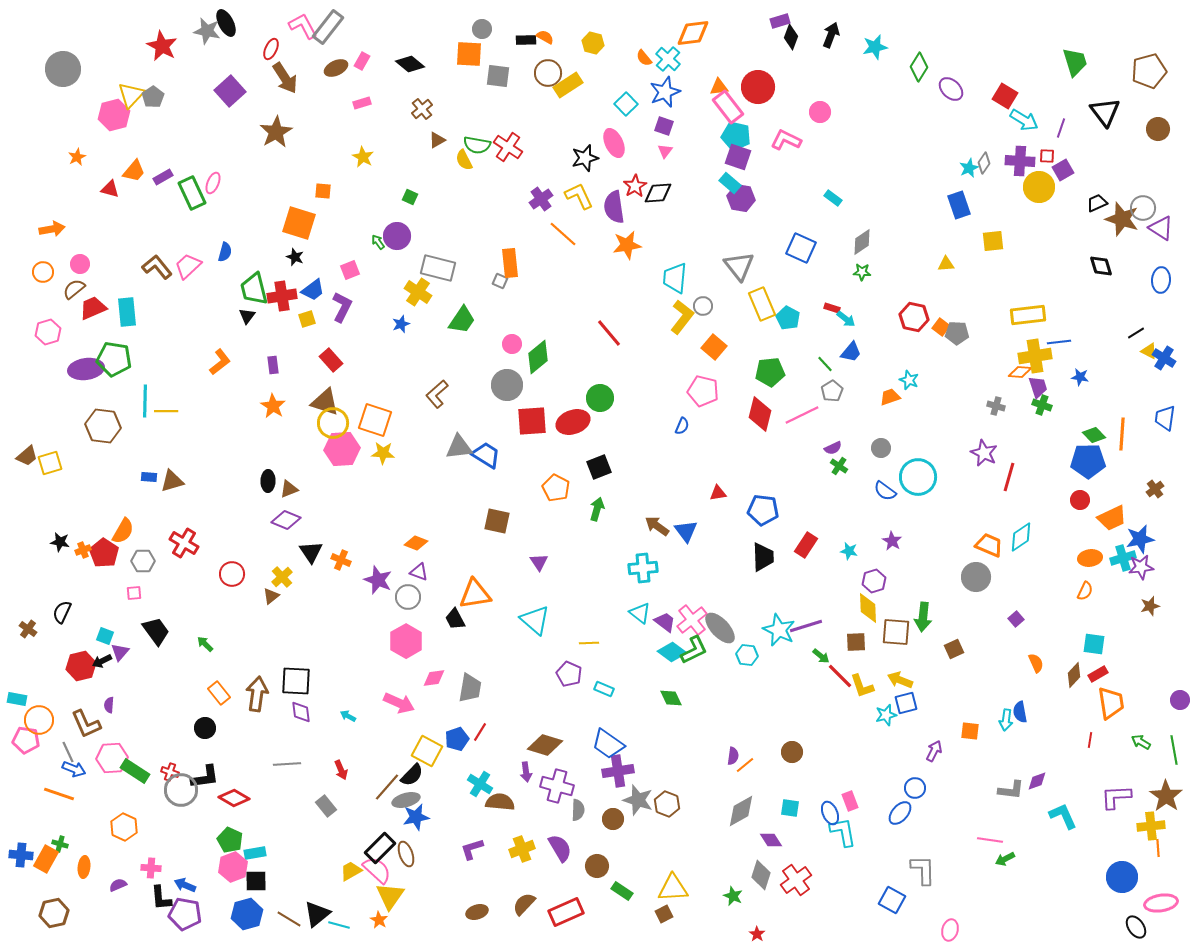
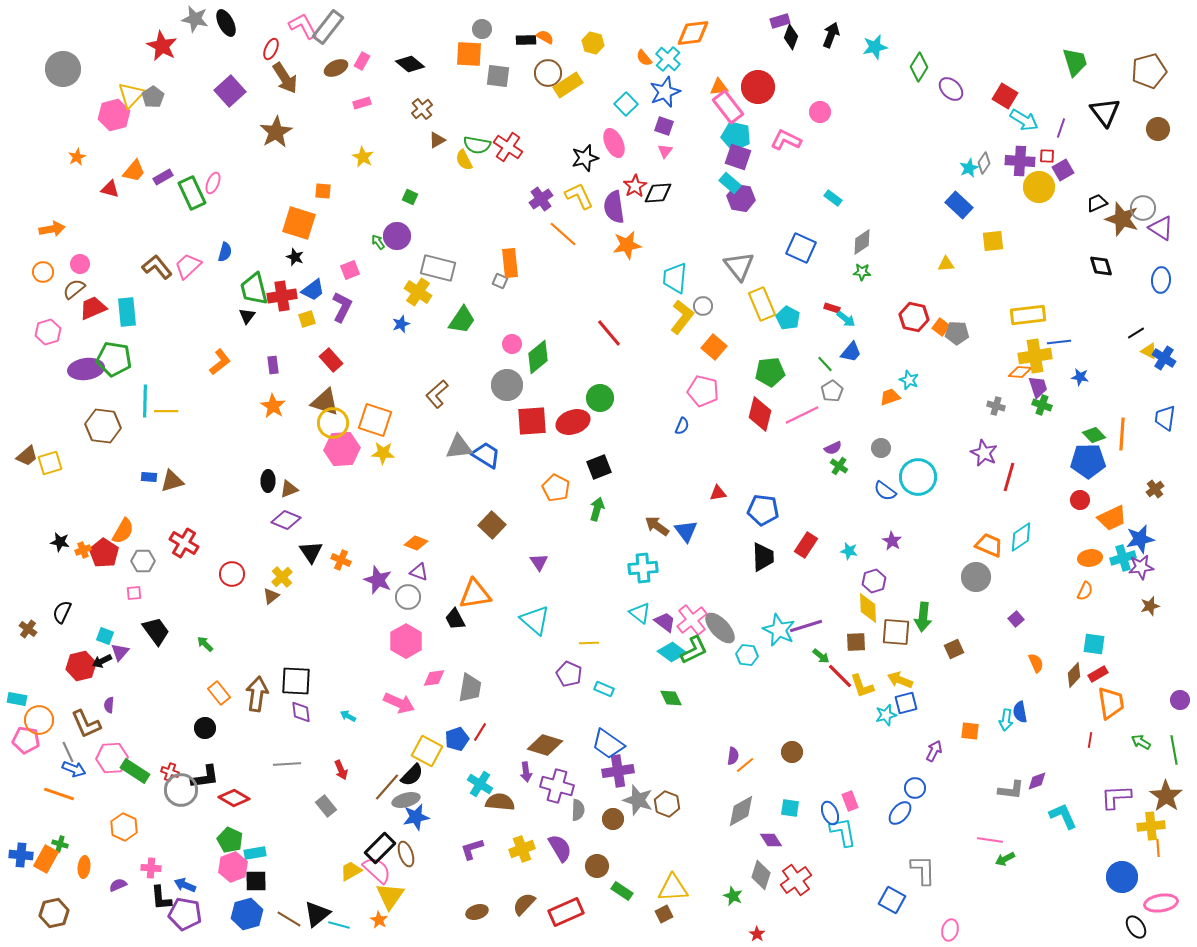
gray star at (207, 31): moved 12 px left, 12 px up
blue rectangle at (959, 205): rotated 28 degrees counterclockwise
brown square at (497, 521): moved 5 px left, 4 px down; rotated 32 degrees clockwise
